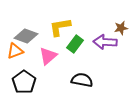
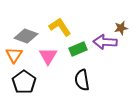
yellow L-shape: rotated 65 degrees clockwise
green rectangle: moved 3 px right, 5 px down; rotated 30 degrees clockwise
orange triangle: moved 1 px left, 4 px down; rotated 36 degrees counterclockwise
pink triangle: rotated 18 degrees counterclockwise
black semicircle: rotated 110 degrees counterclockwise
